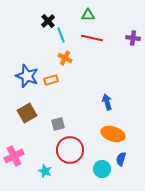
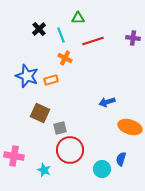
green triangle: moved 10 px left, 3 px down
black cross: moved 9 px left, 8 px down
red line: moved 1 px right, 3 px down; rotated 30 degrees counterclockwise
blue arrow: rotated 91 degrees counterclockwise
brown square: moved 13 px right; rotated 36 degrees counterclockwise
gray square: moved 2 px right, 4 px down
orange ellipse: moved 17 px right, 7 px up
pink cross: rotated 36 degrees clockwise
cyan star: moved 1 px left, 1 px up
